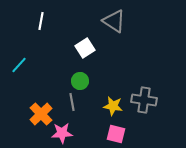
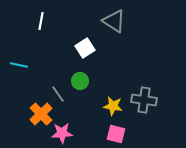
cyan line: rotated 60 degrees clockwise
gray line: moved 14 px left, 8 px up; rotated 24 degrees counterclockwise
